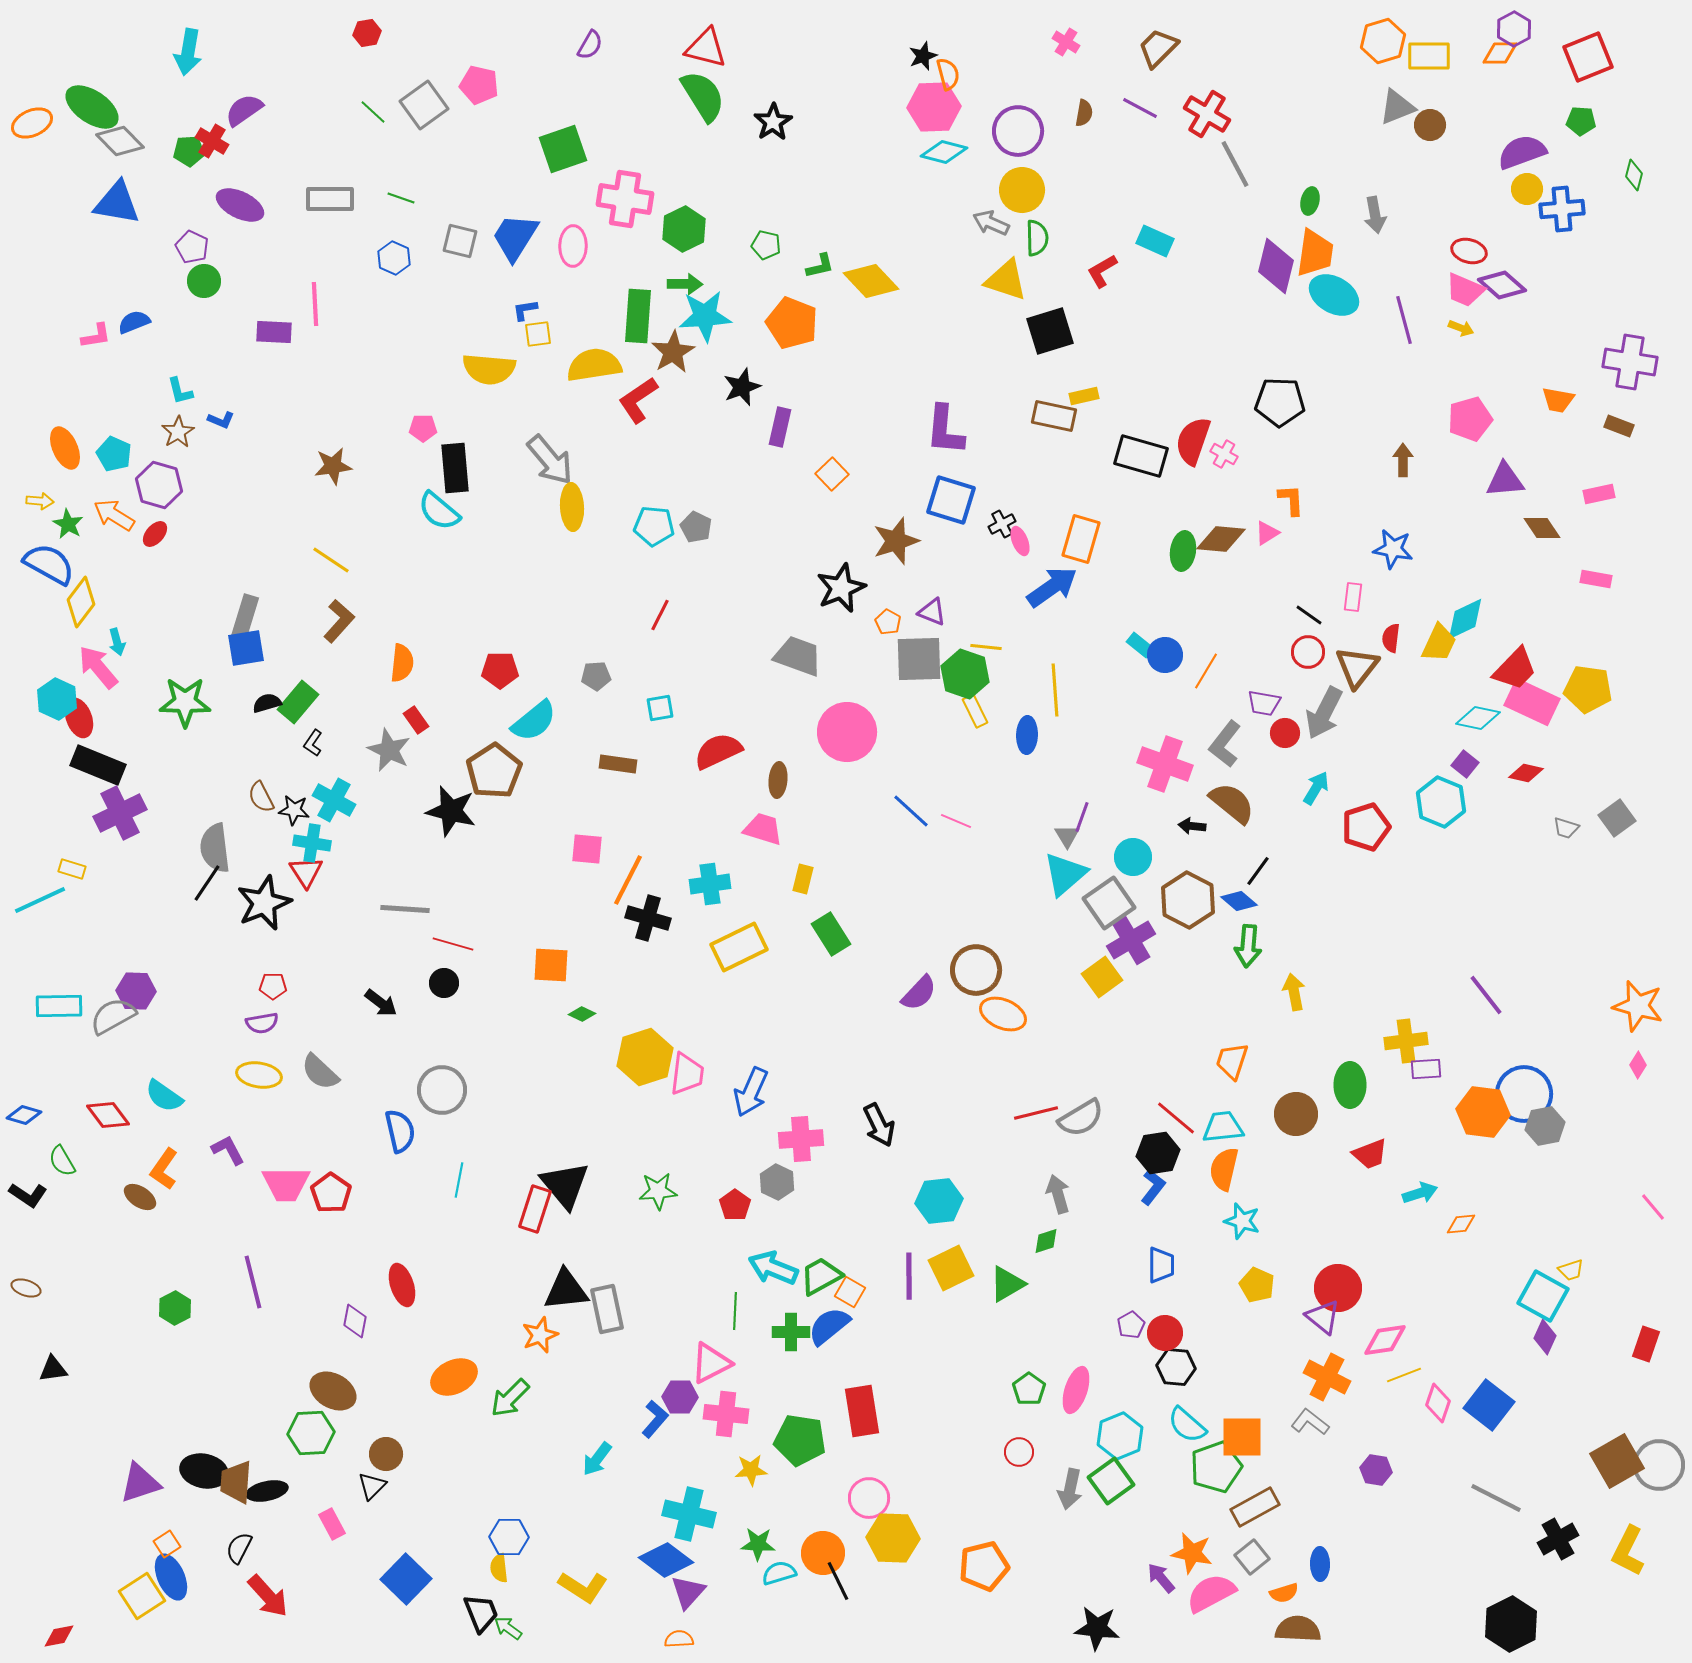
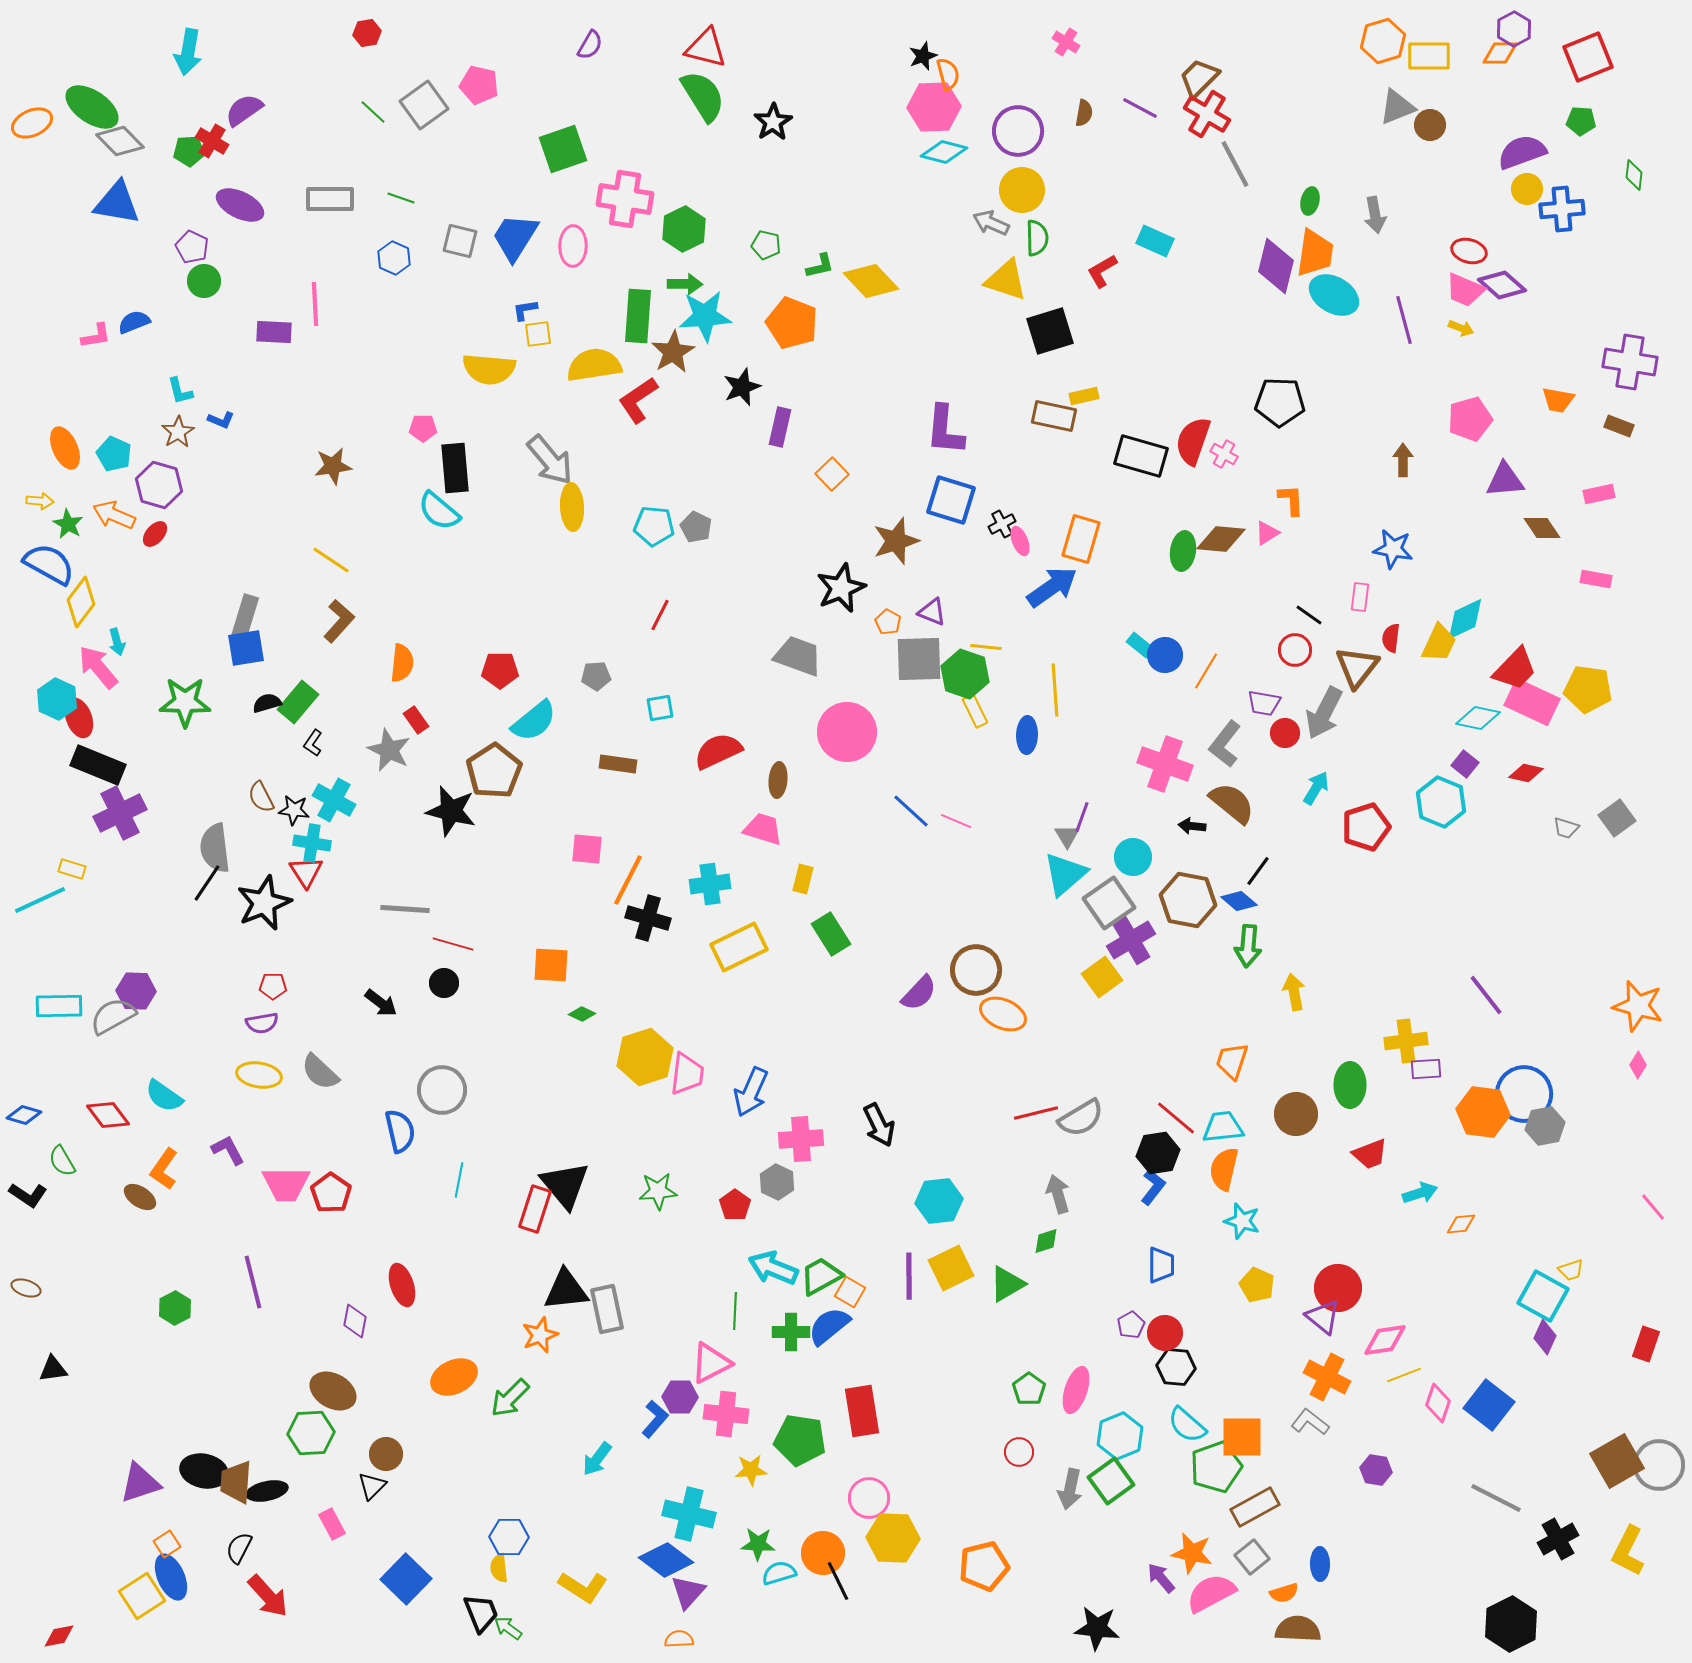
brown trapezoid at (1158, 48): moved 41 px right, 30 px down
green diamond at (1634, 175): rotated 8 degrees counterclockwise
orange arrow at (114, 515): rotated 9 degrees counterclockwise
pink rectangle at (1353, 597): moved 7 px right
red circle at (1308, 652): moved 13 px left, 2 px up
brown hexagon at (1188, 900): rotated 16 degrees counterclockwise
